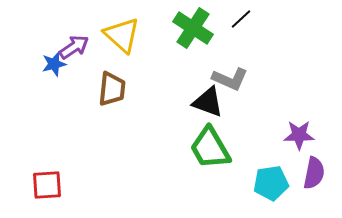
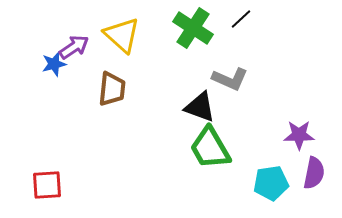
black triangle: moved 8 px left, 5 px down
